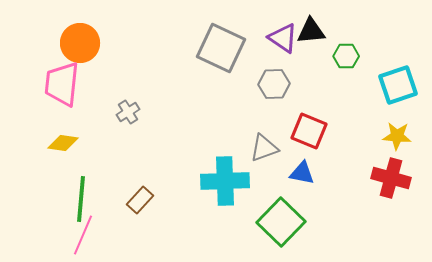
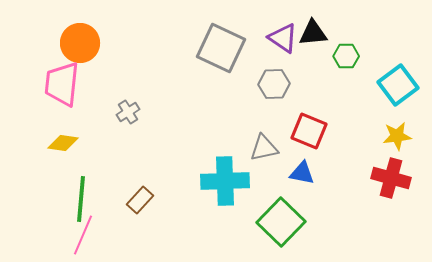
black triangle: moved 2 px right, 2 px down
cyan square: rotated 18 degrees counterclockwise
yellow star: rotated 12 degrees counterclockwise
gray triangle: rotated 8 degrees clockwise
